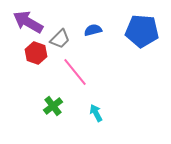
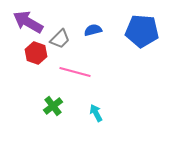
pink line: rotated 36 degrees counterclockwise
